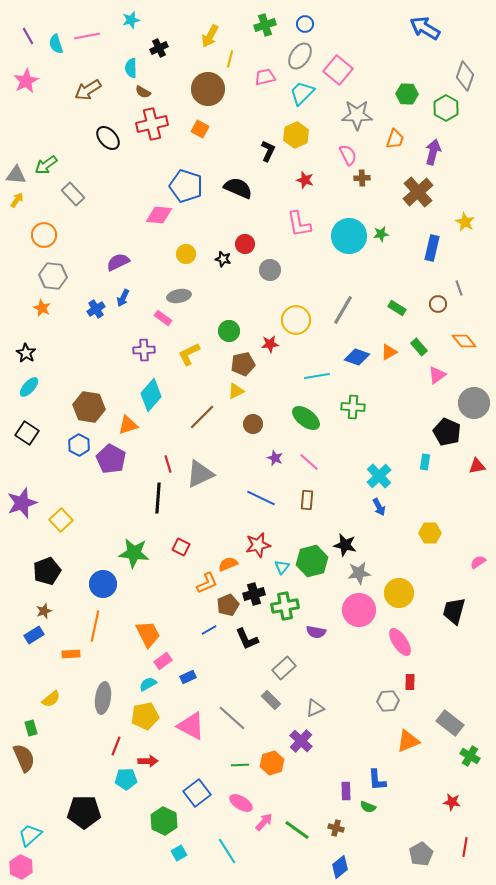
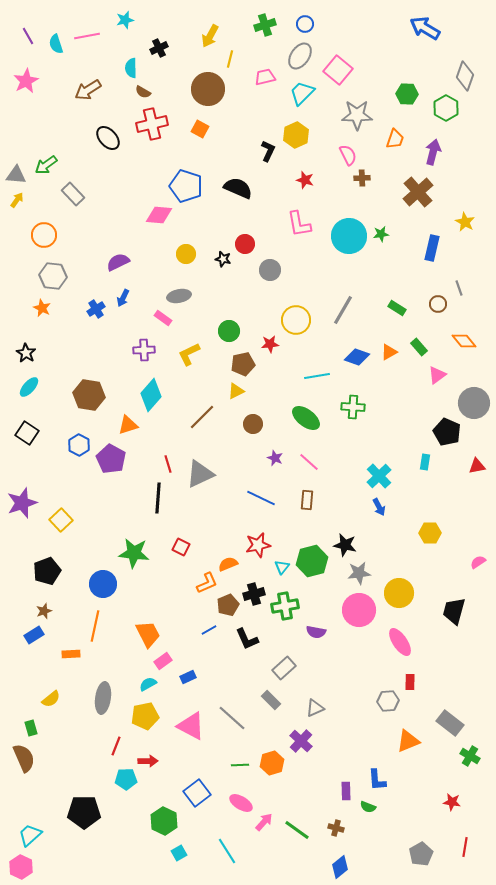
cyan star at (131, 20): moved 6 px left
brown hexagon at (89, 407): moved 12 px up
